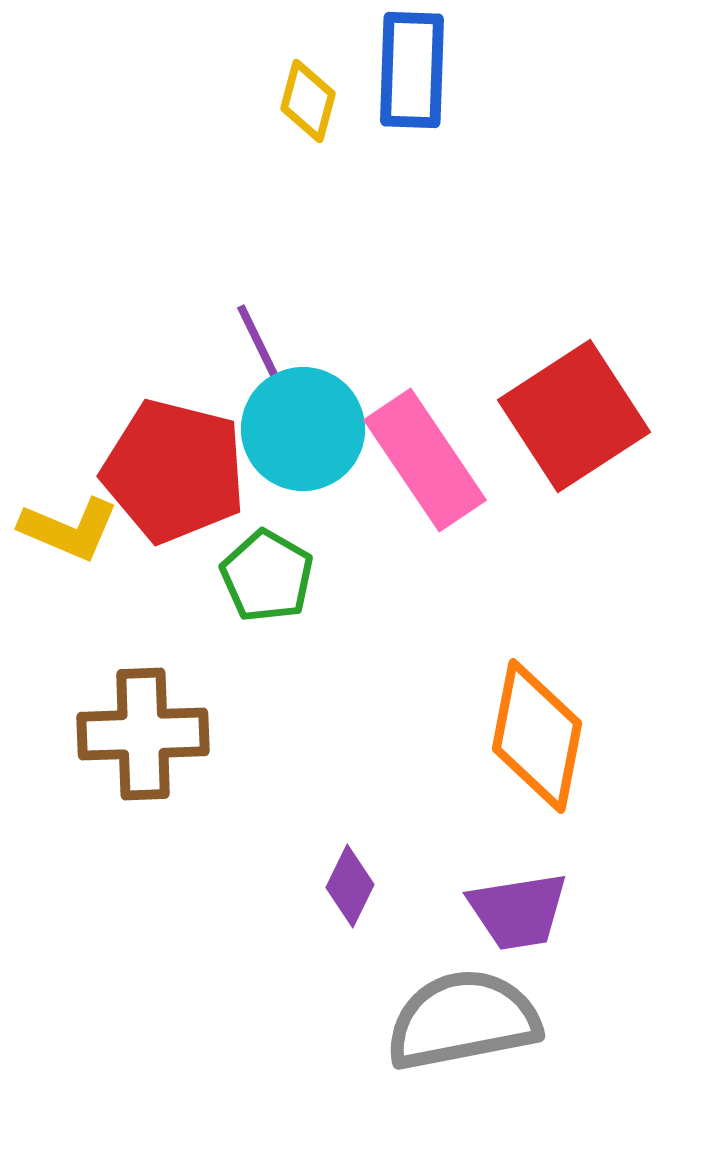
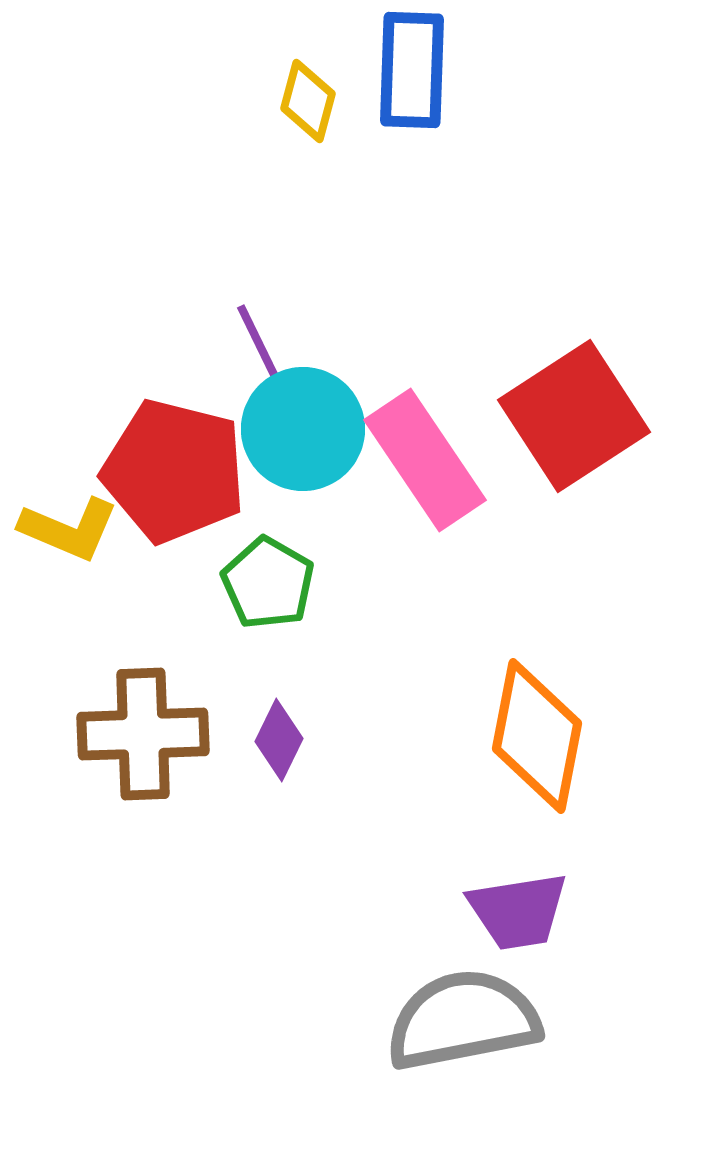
green pentagon: moved 1 px right, 7 px down
purple diamond: moved 71 px left, 146 px up
